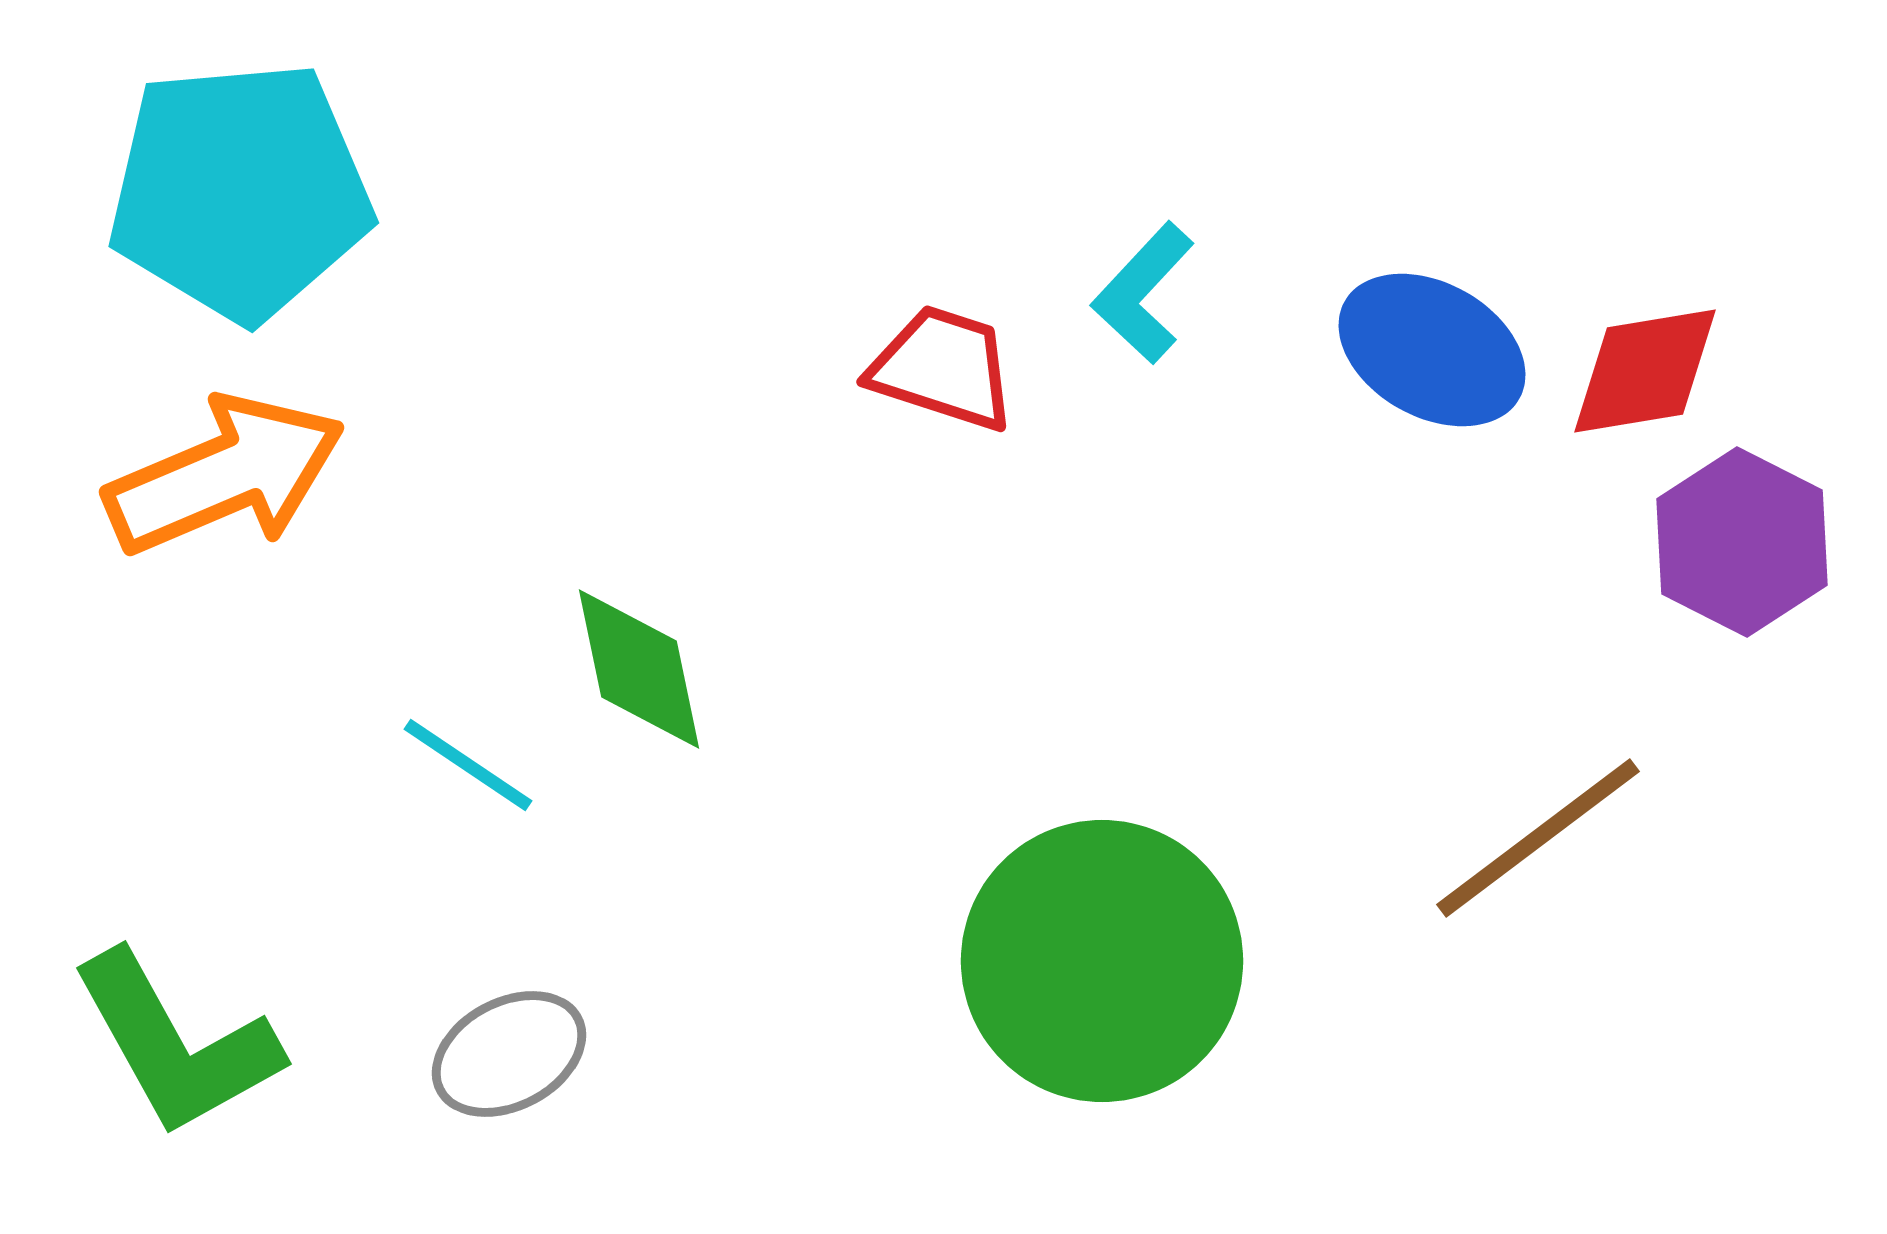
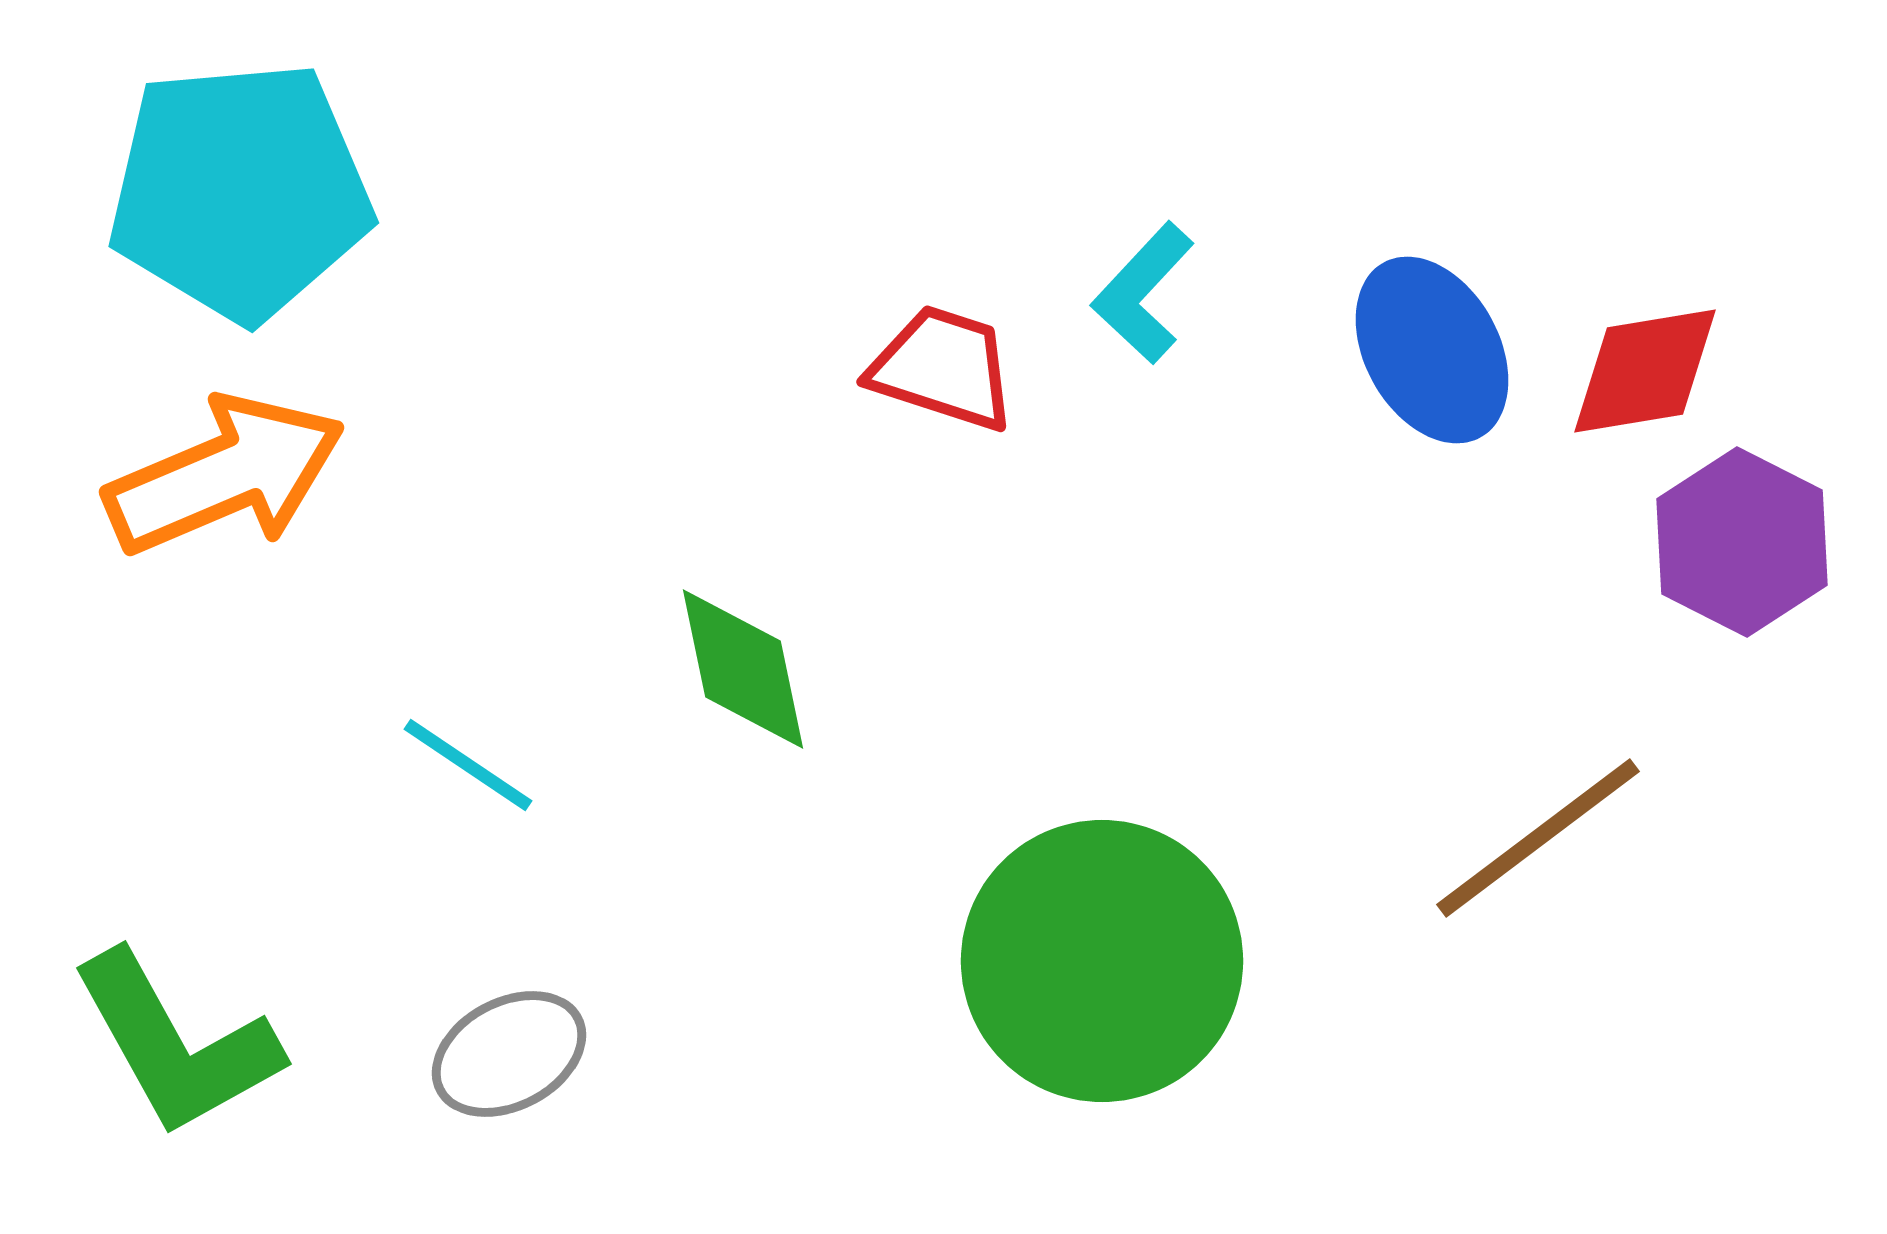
blue ellipse: rotated 32 degrees clockwise
green diamond: moved 104 px right
